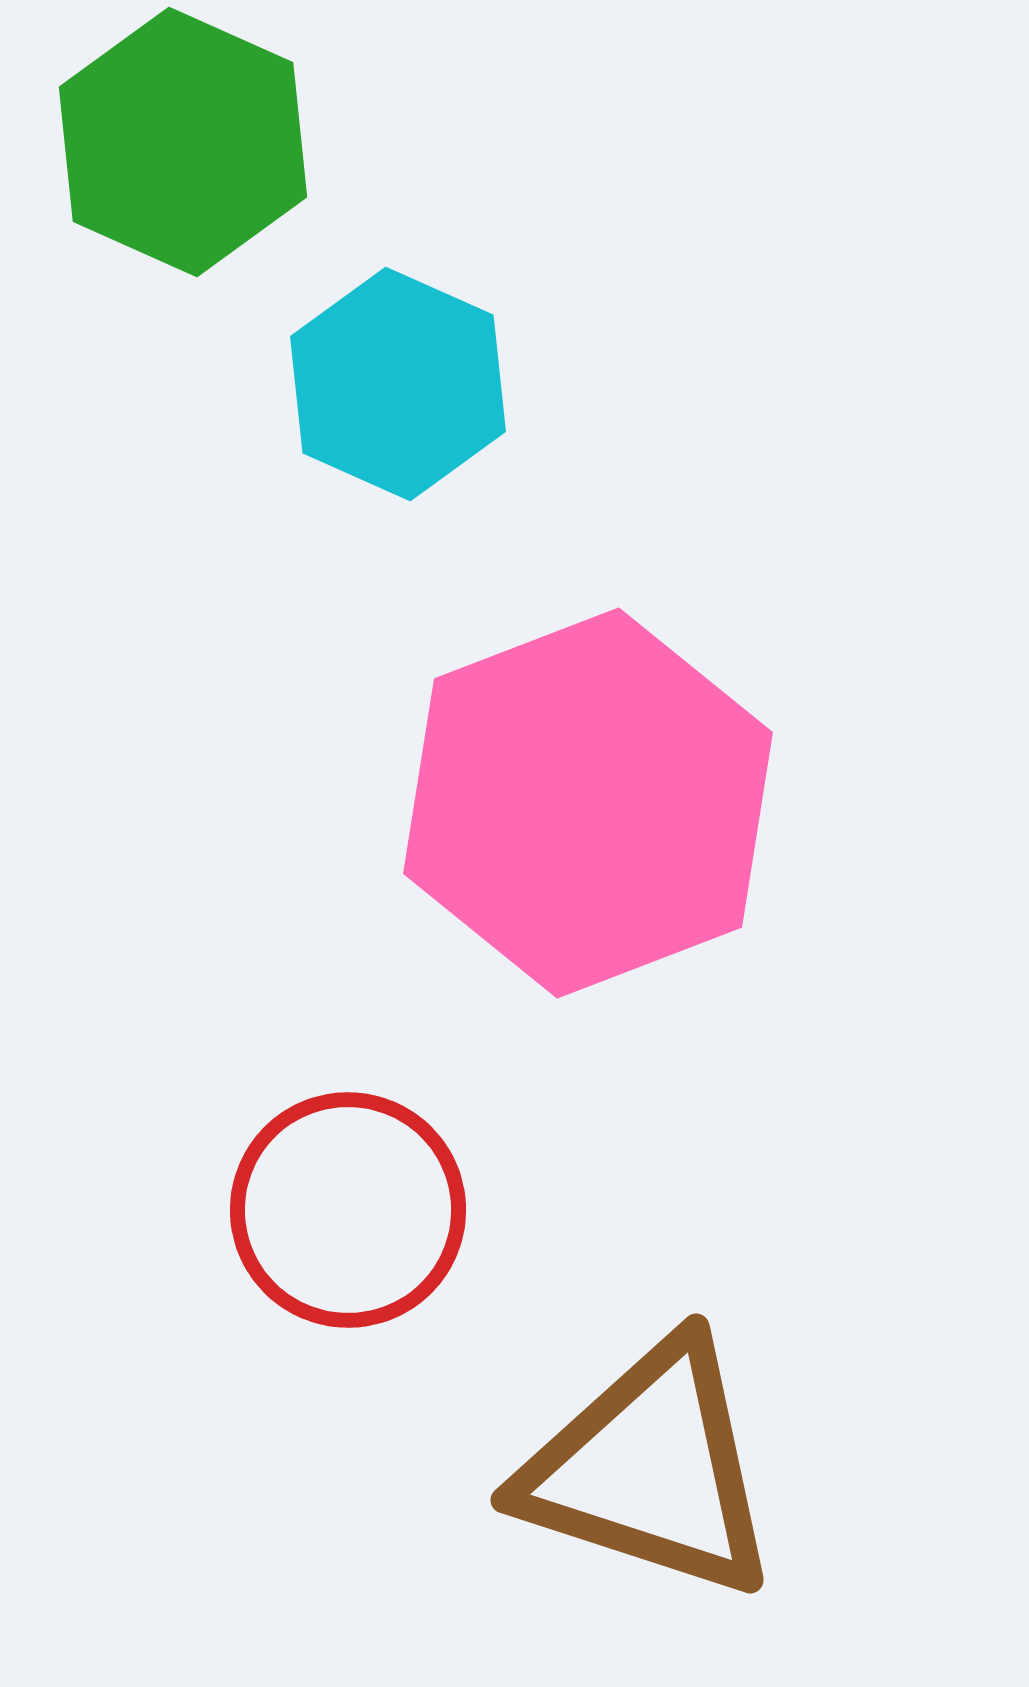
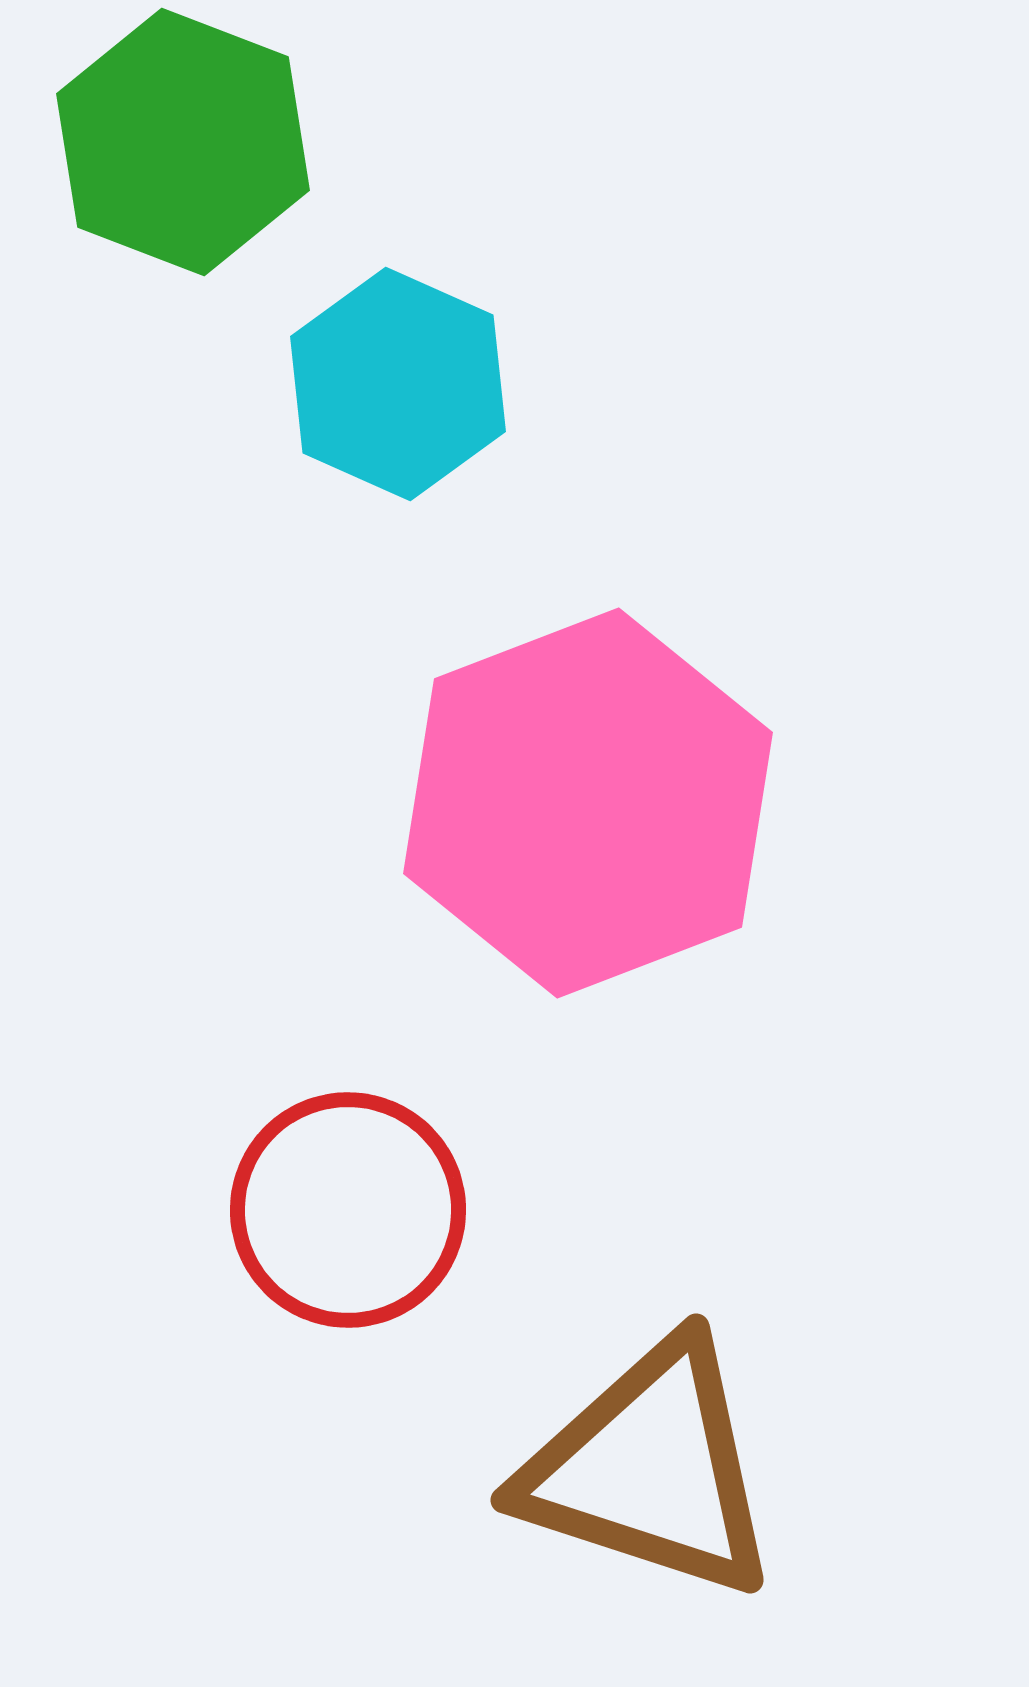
green hexagon: rotated 3 degrees counterclockwise
